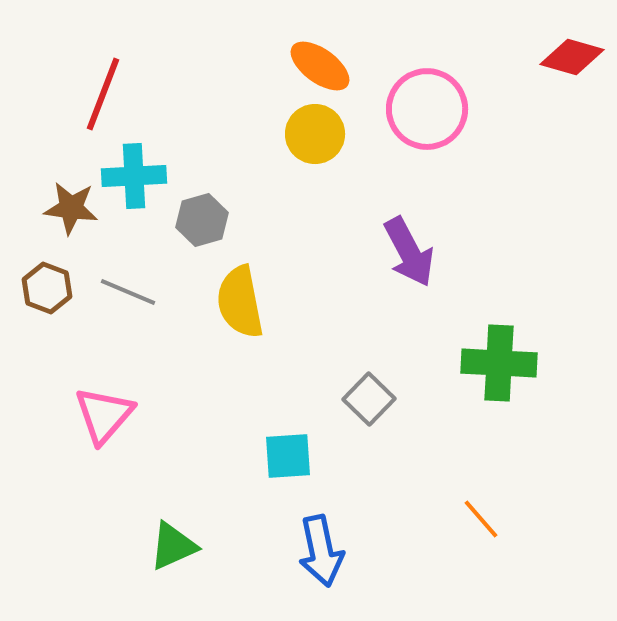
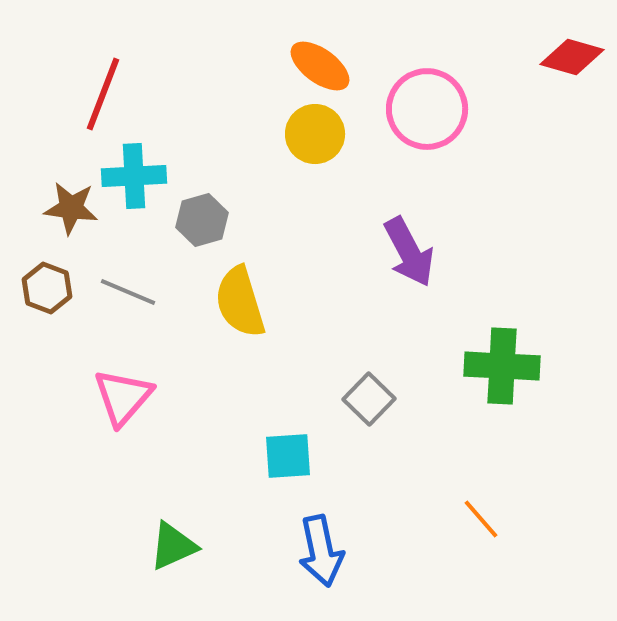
yellow semicircle: rotated 6 degrees counterclockwise
green cross: moved 3 px right, 3 px down
pink triangle: moved 19 px right, 18 px up
